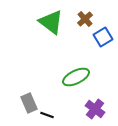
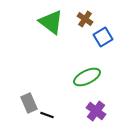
brown cross: rotated 14 degrees counterclockwise
green ellipse: moved 11 px right
purple cross: moved 1 px right, 2 px down
